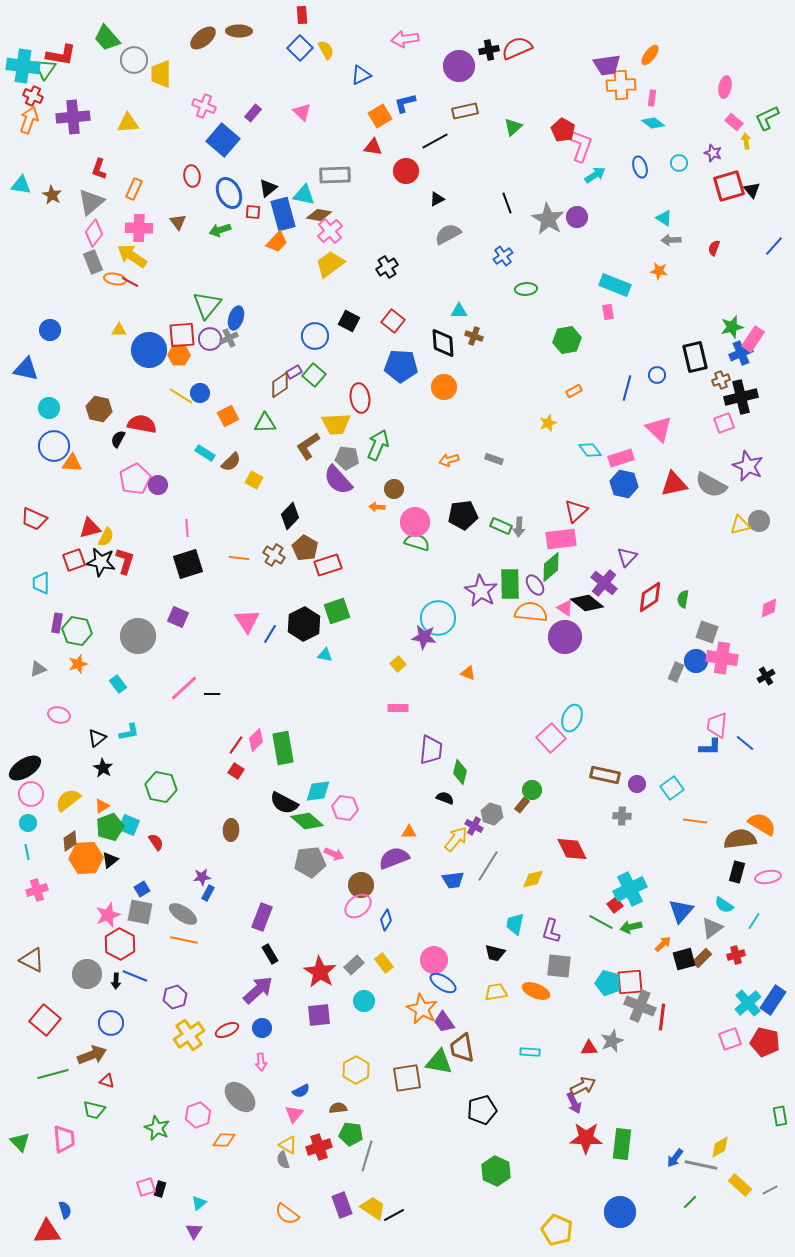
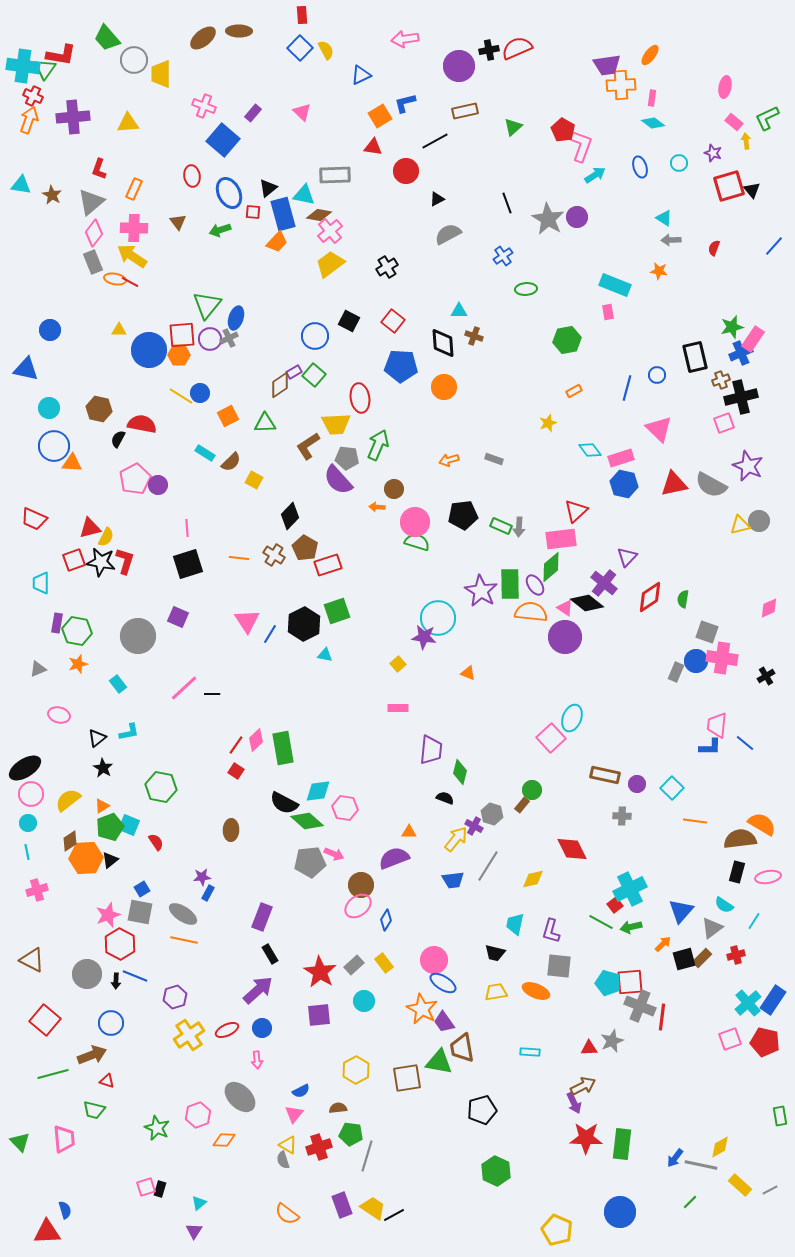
pink cross at (139, 228): moved 5 px left
cyan square at (672, 788): rotated 10 degrees counterclockwise
pink arrow at (261, 1062): moved 4 px left, 2 px up
